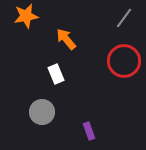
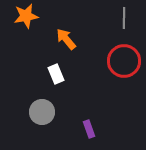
gray line: rotated 35 degrees counterclockwise
purple rectangle: moved 2 px up
